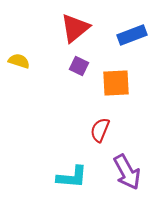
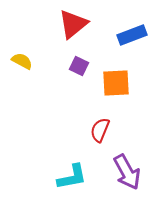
red triangle: moved 2 px left, 4 px up
yellow semicircle: moved 3 px right; rotated 10 degrees clockwise
cyan L-shape: rotated 16 degrees counterclockwise
